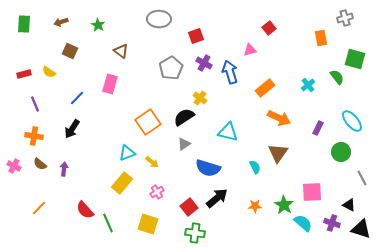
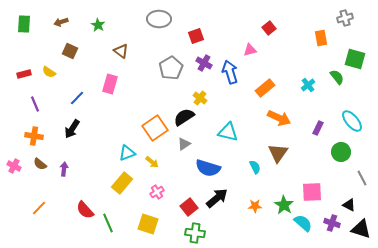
orange square at (148, 122): moved 7 px right, 6 px down
